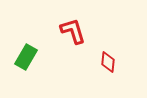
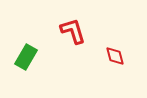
red diamond: moved 7 px right, 6 px up; rotated 20 degrees counterclockwise
